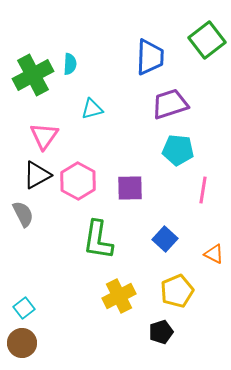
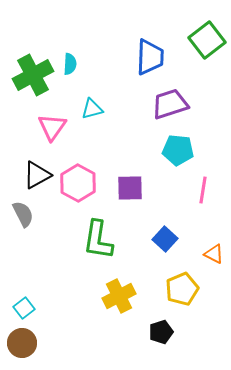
pink triangle: moved 8 px right, 9 px up
pink hexagon: moved 2 px down
yellow pentagon: moved 5 px right, 2 px up
